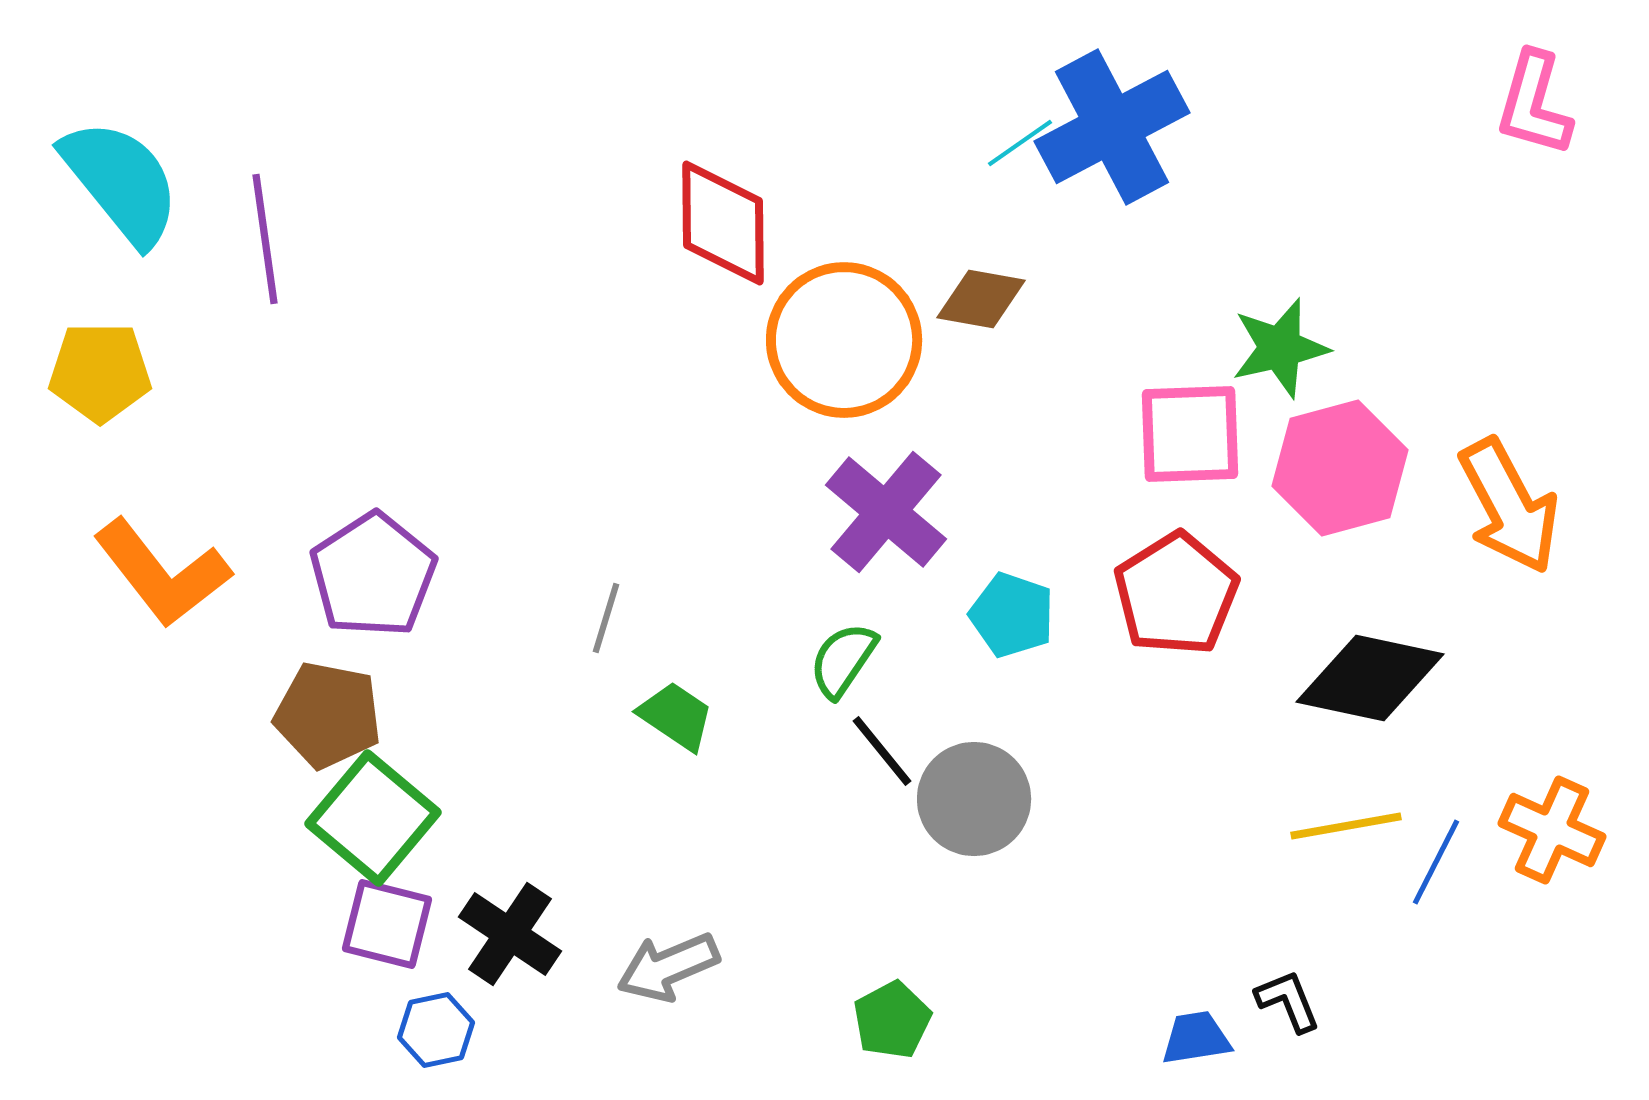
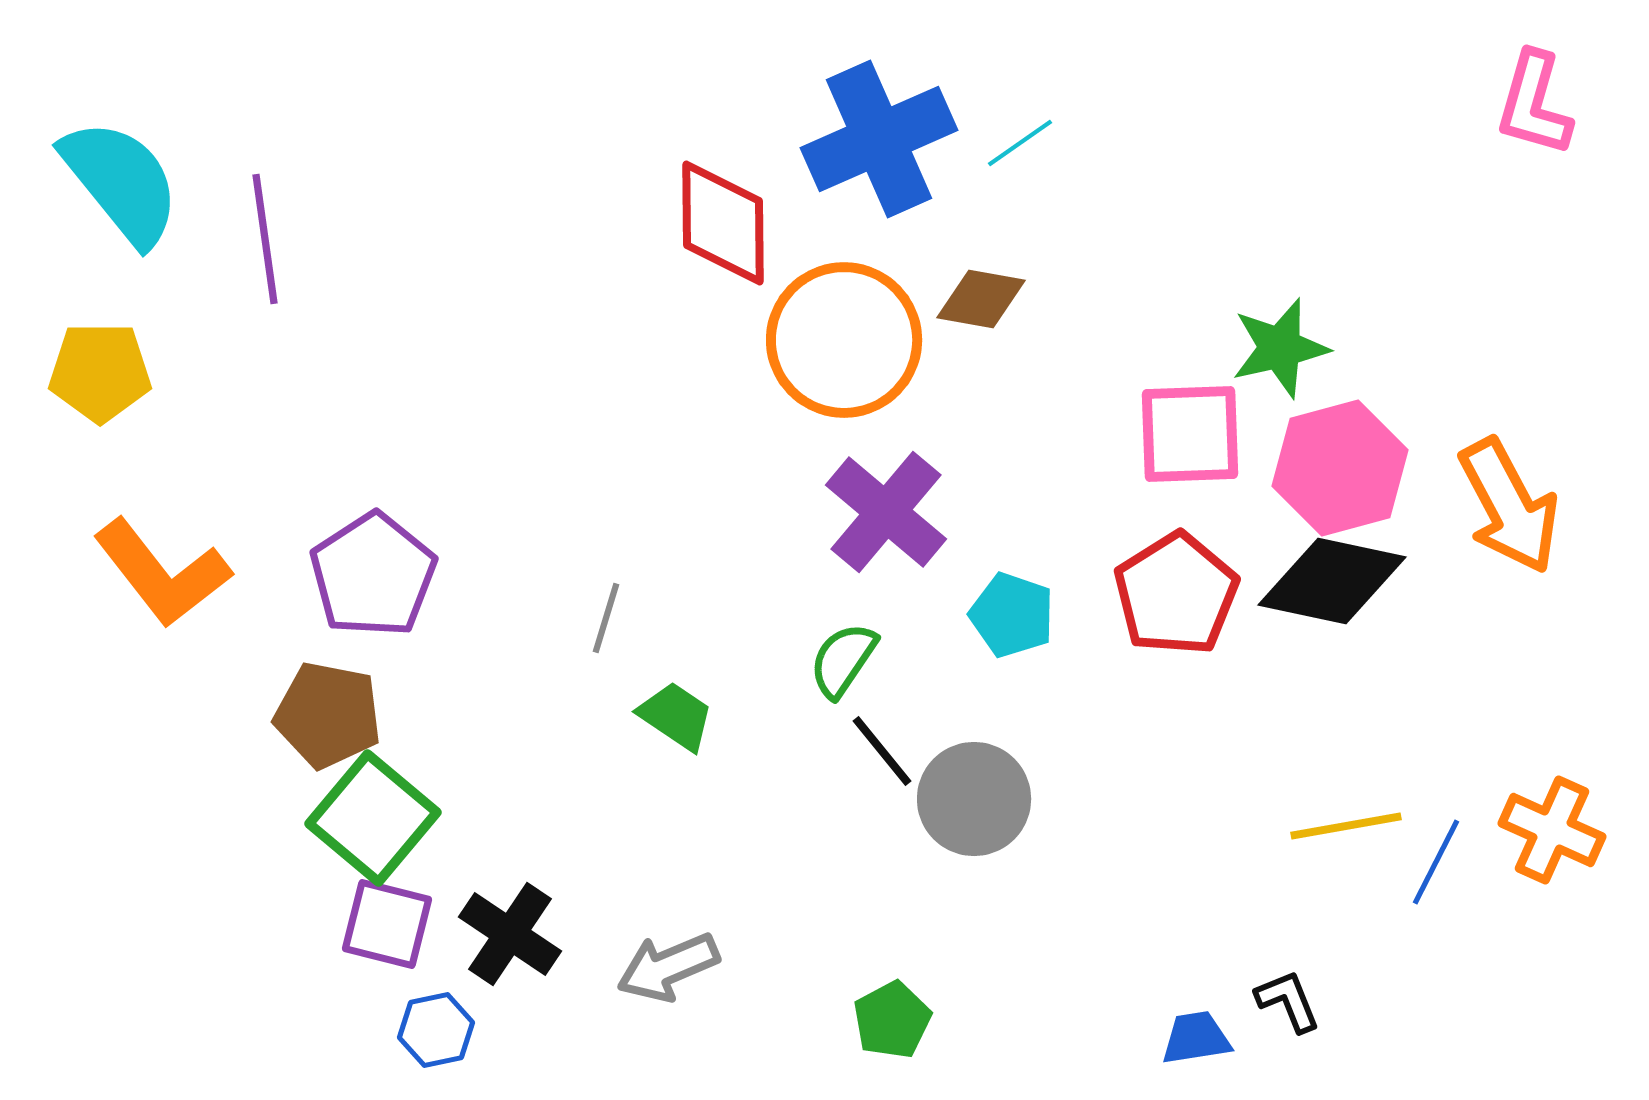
blue cross: moved 233 px left, 12 px down; rotated 4 degrees clockwise
black diamond: moved 38 px left, 97 px up
